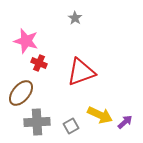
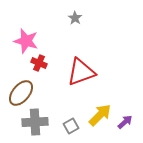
yellow arrow: rotated 70 degrees counterclockwise
gray cross: moved 2 px left
